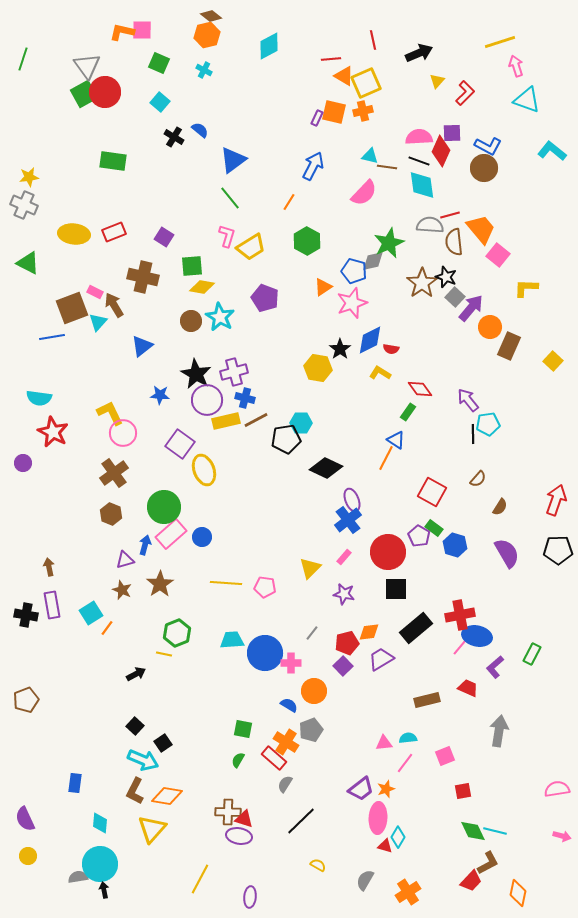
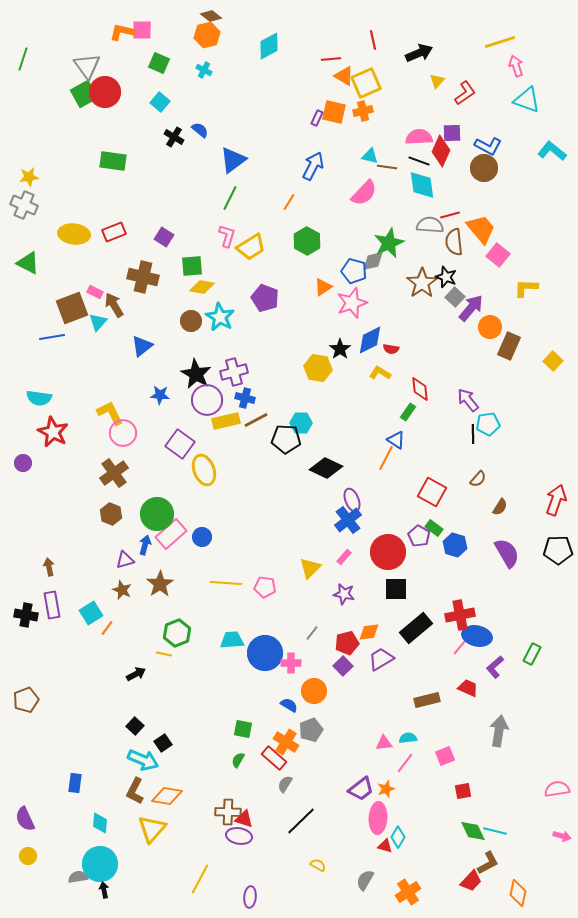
red L-shape at (465, 93): rotated 10 degrees clockwise
green line at (230, 198): rotated 65 degrees clockwise
red diamond at (420, 389): rotated 30 degrees clockwise
black pentagon at (286, 439): rotated 12 degrees clockwise
green circle at (164, 507): moved 7 px left, 7 px down
